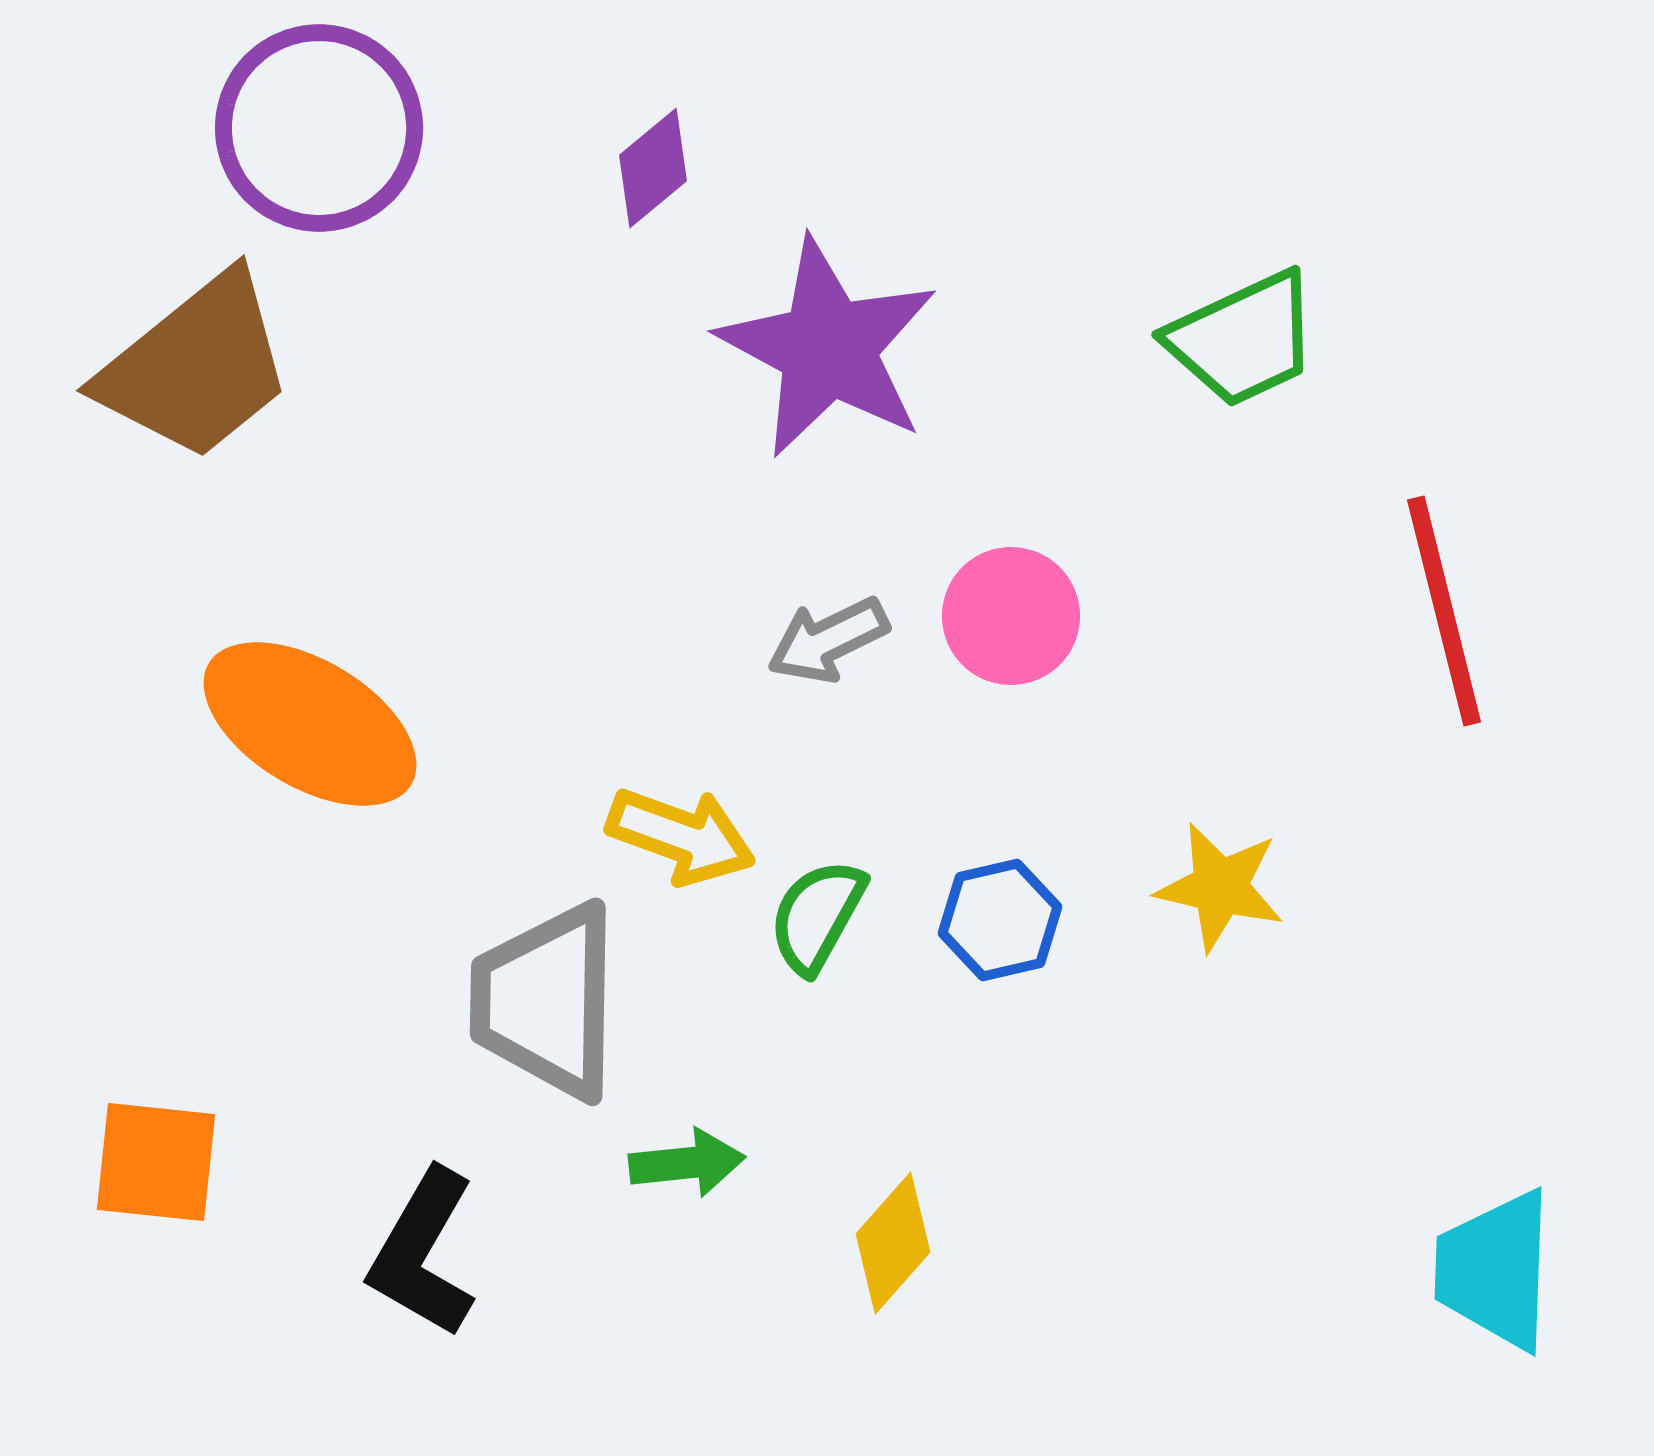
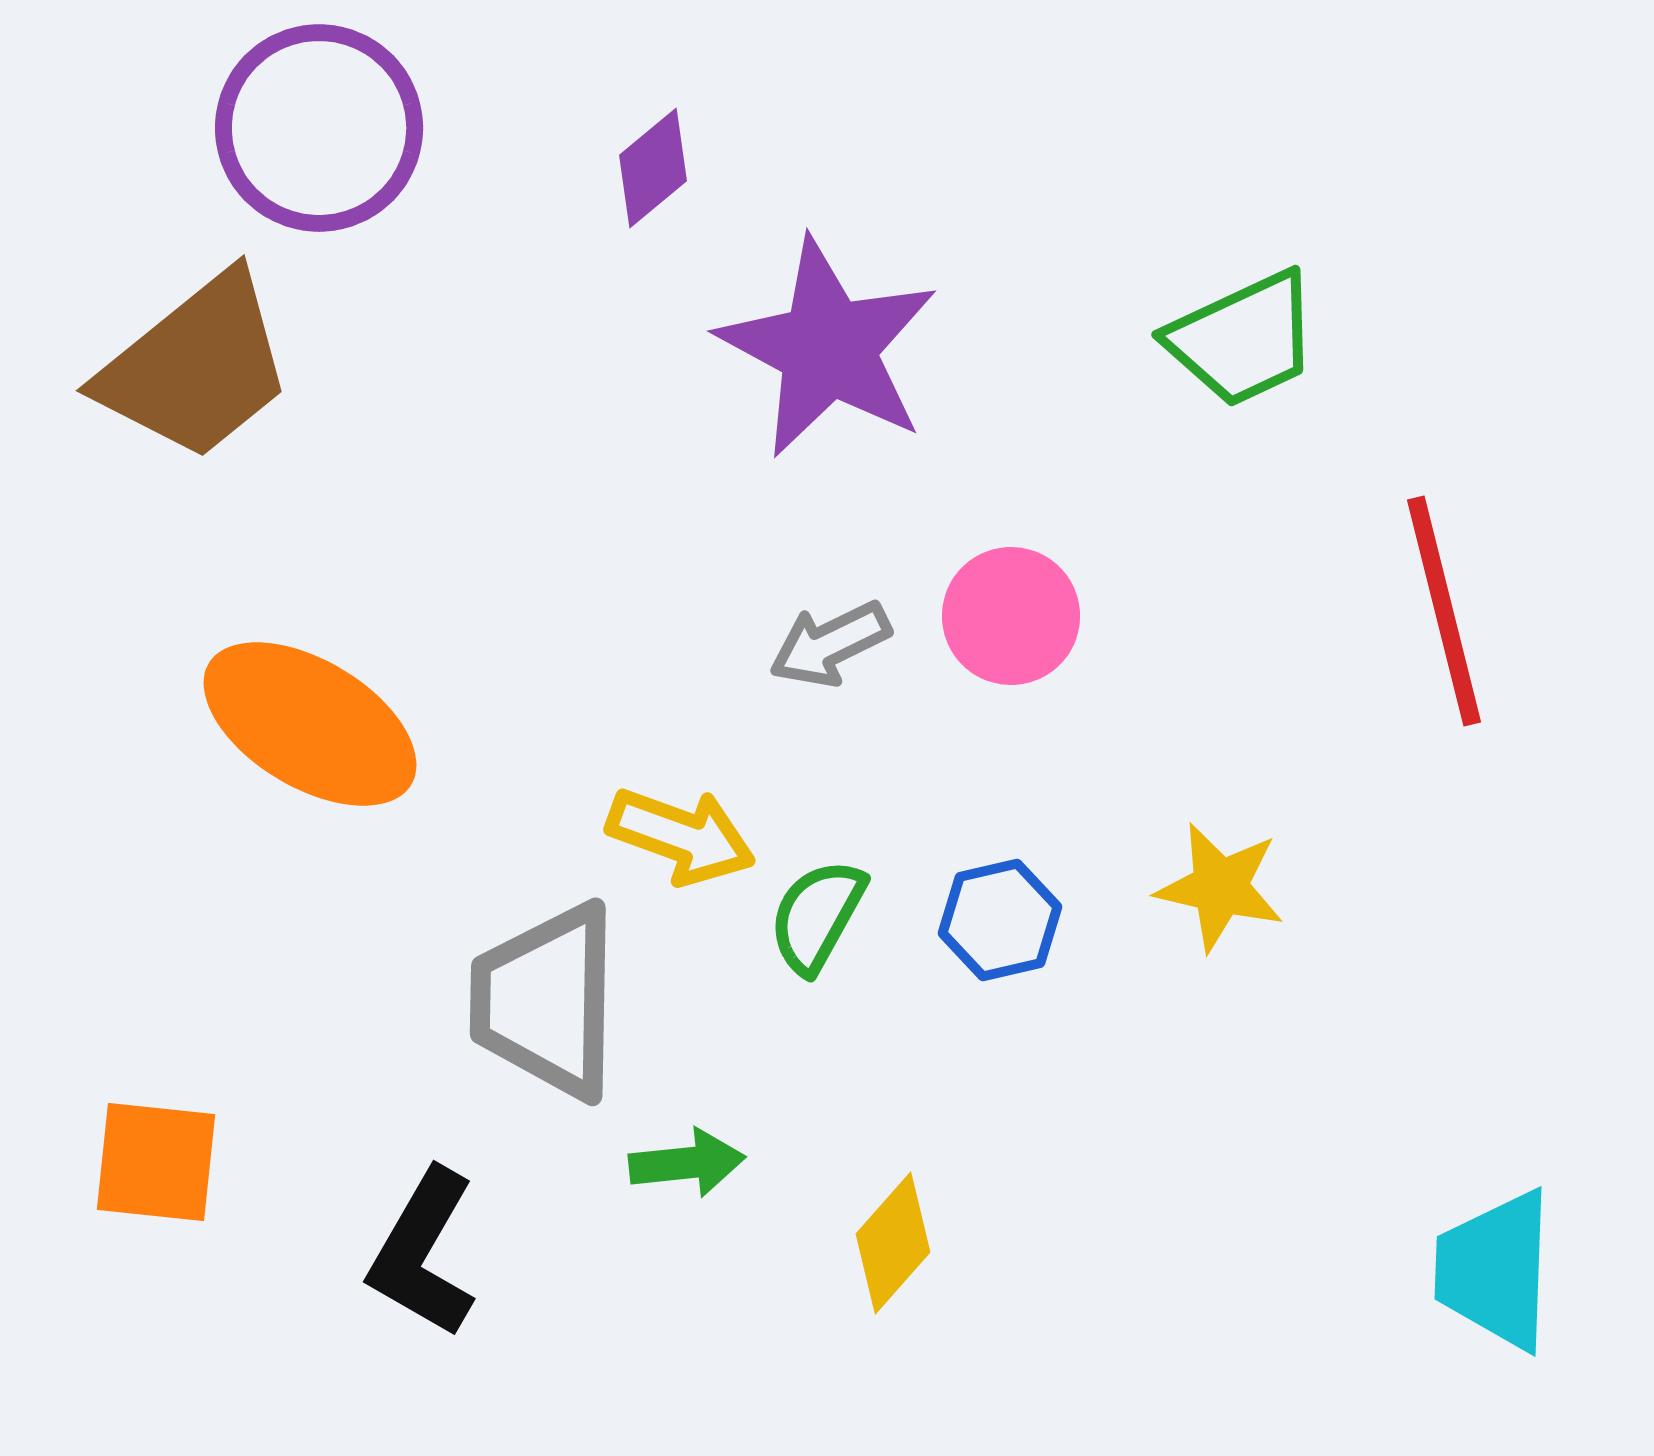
gray arrow: moved 2 px right, 4 px down
